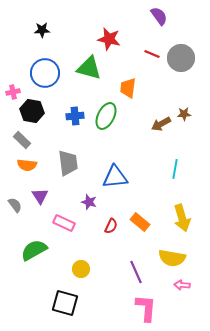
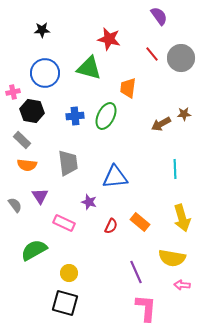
red line: rotated 28 degrees clockwise
cyan line: rotated 12 degrees counterclockwise
yellow circle: moved 12 px left, 4 px down
